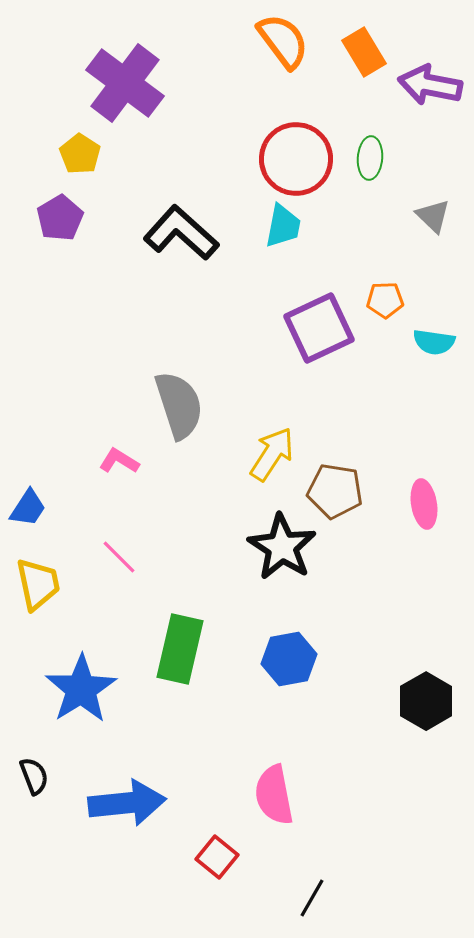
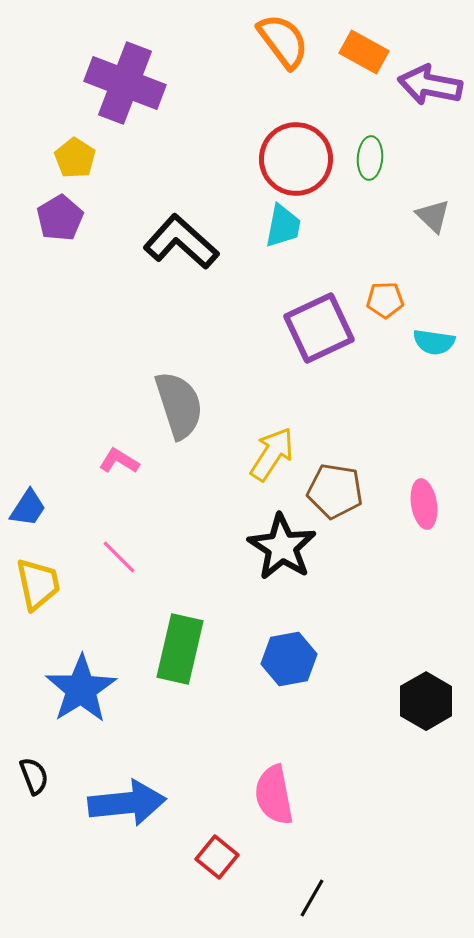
orange rectangle: rotated 30 degrees counterclockwise
purple cross: rotated 16 degrees counterclockwise
yellow pentagon: moved 5 px left, 4 px down
black L-shape: moved 9 px down
